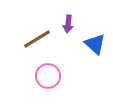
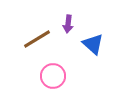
blue triangle: moved 2 px left
pink circle: moved 5 px right
